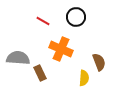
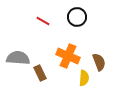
black circle: moved 1 px right
orange cross: moved 7 px right, 7 px down
